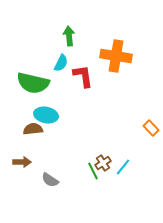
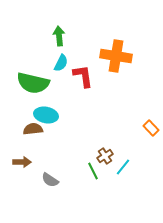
green arrow: moved 10 px left
brown cross: moved 2 px right, 7 px up
